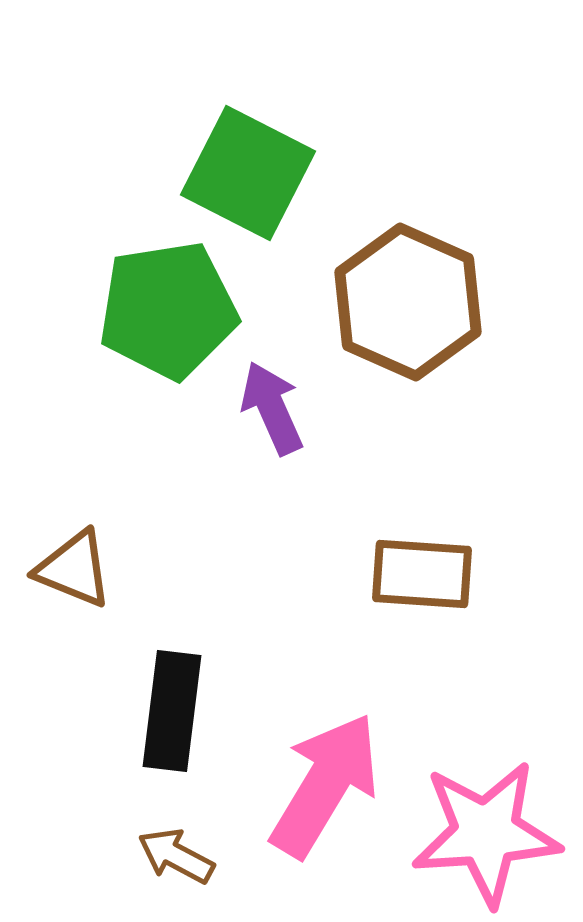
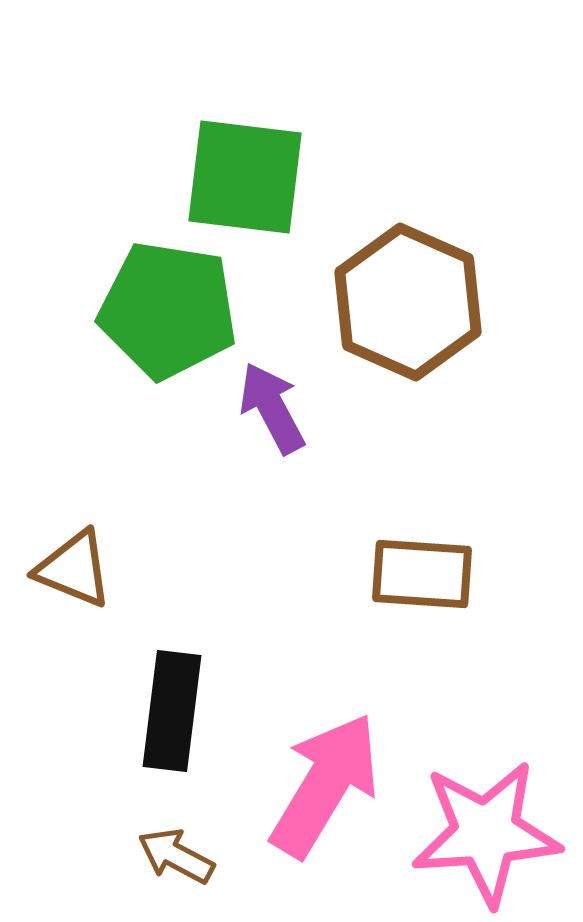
green square: moved 3 px left, 4 px down; rotated 20 degrees counterclockwise
green pentagon: rotated 18 degrees clockwise
purple arrow: rotated 4 degrees counterclockwise
